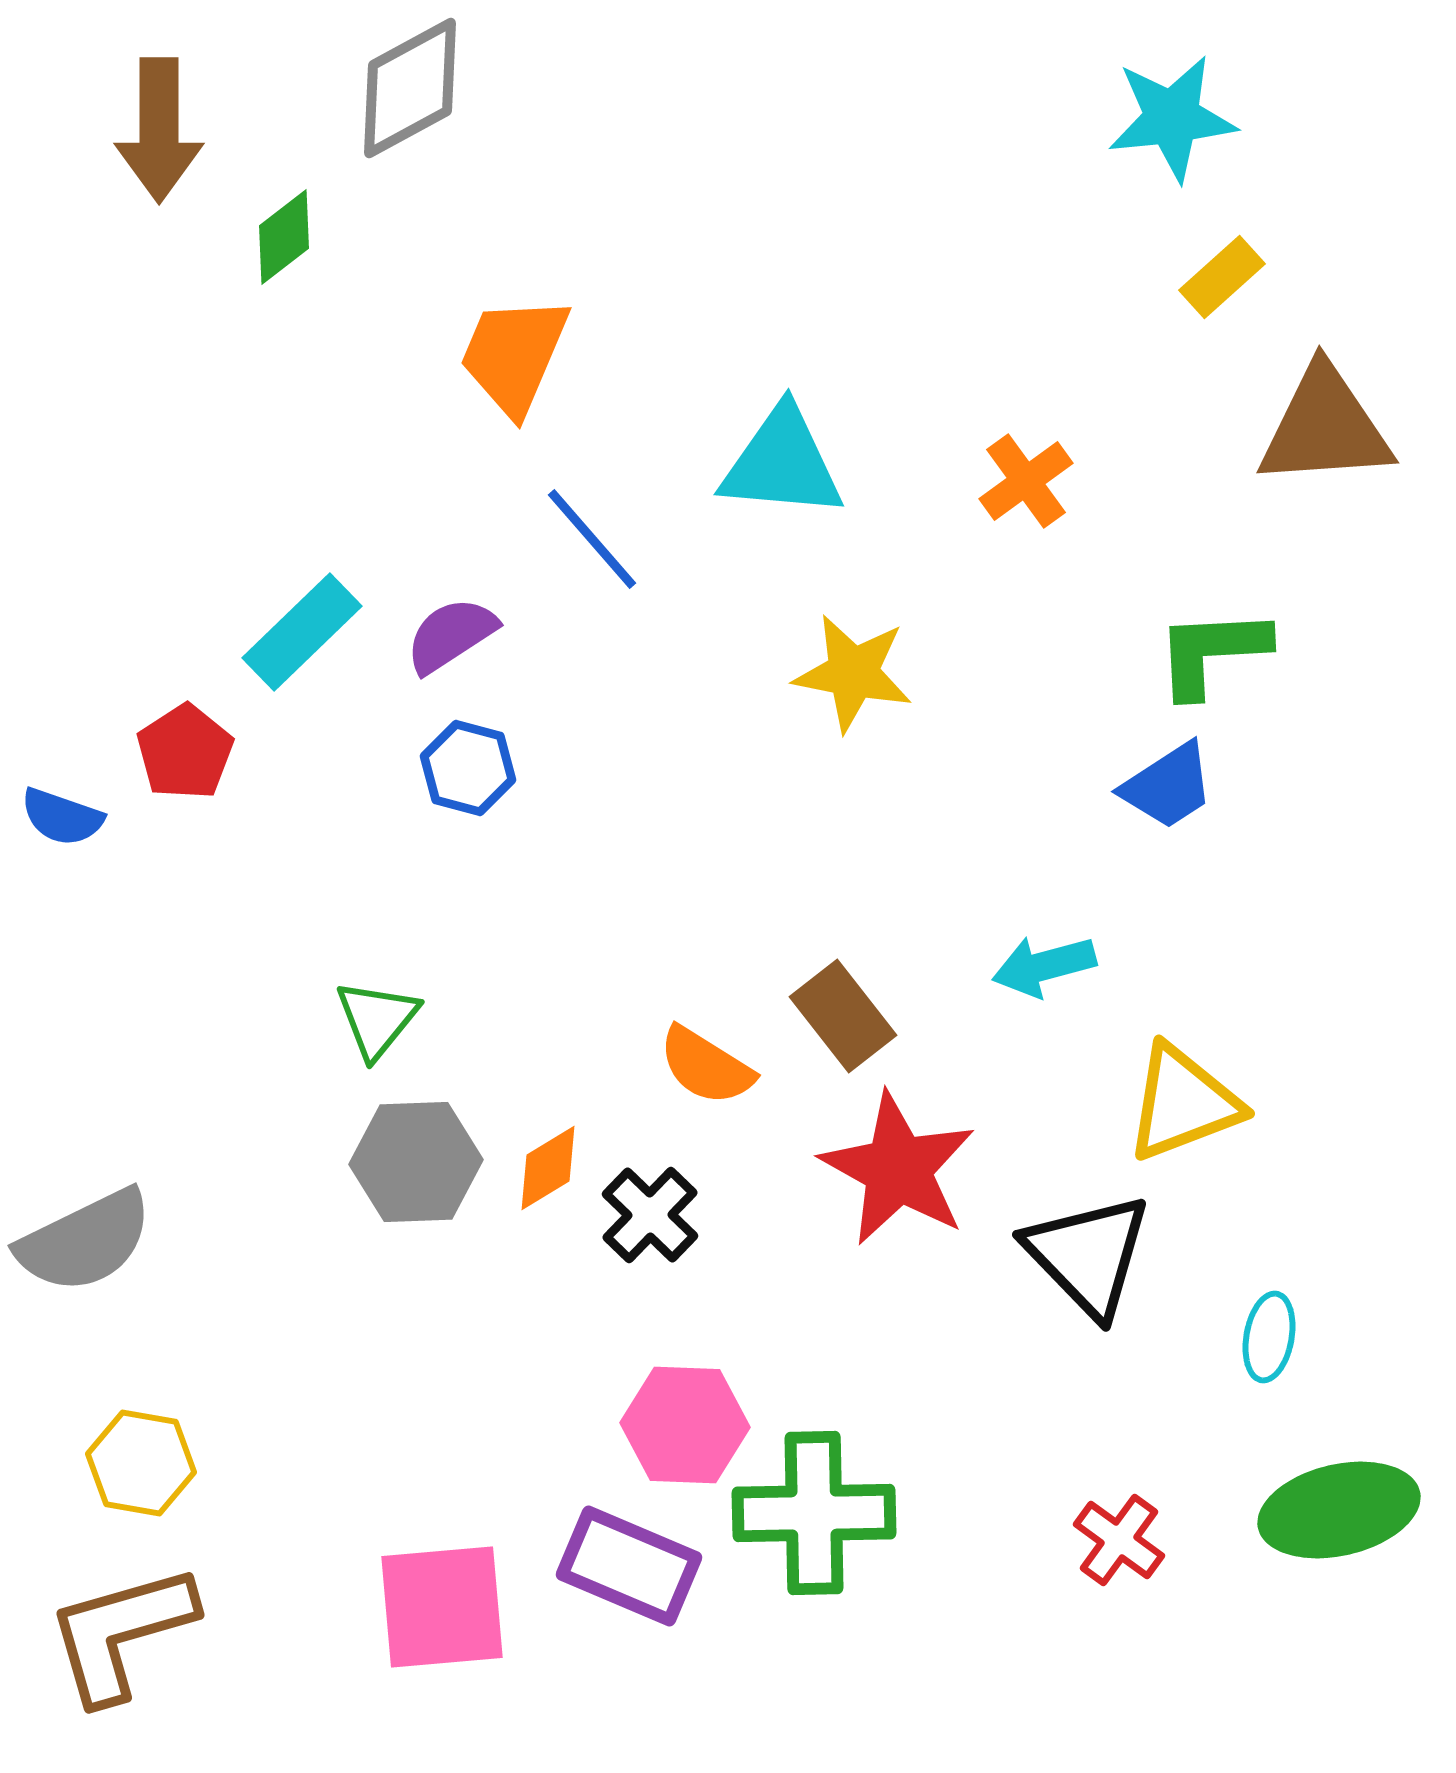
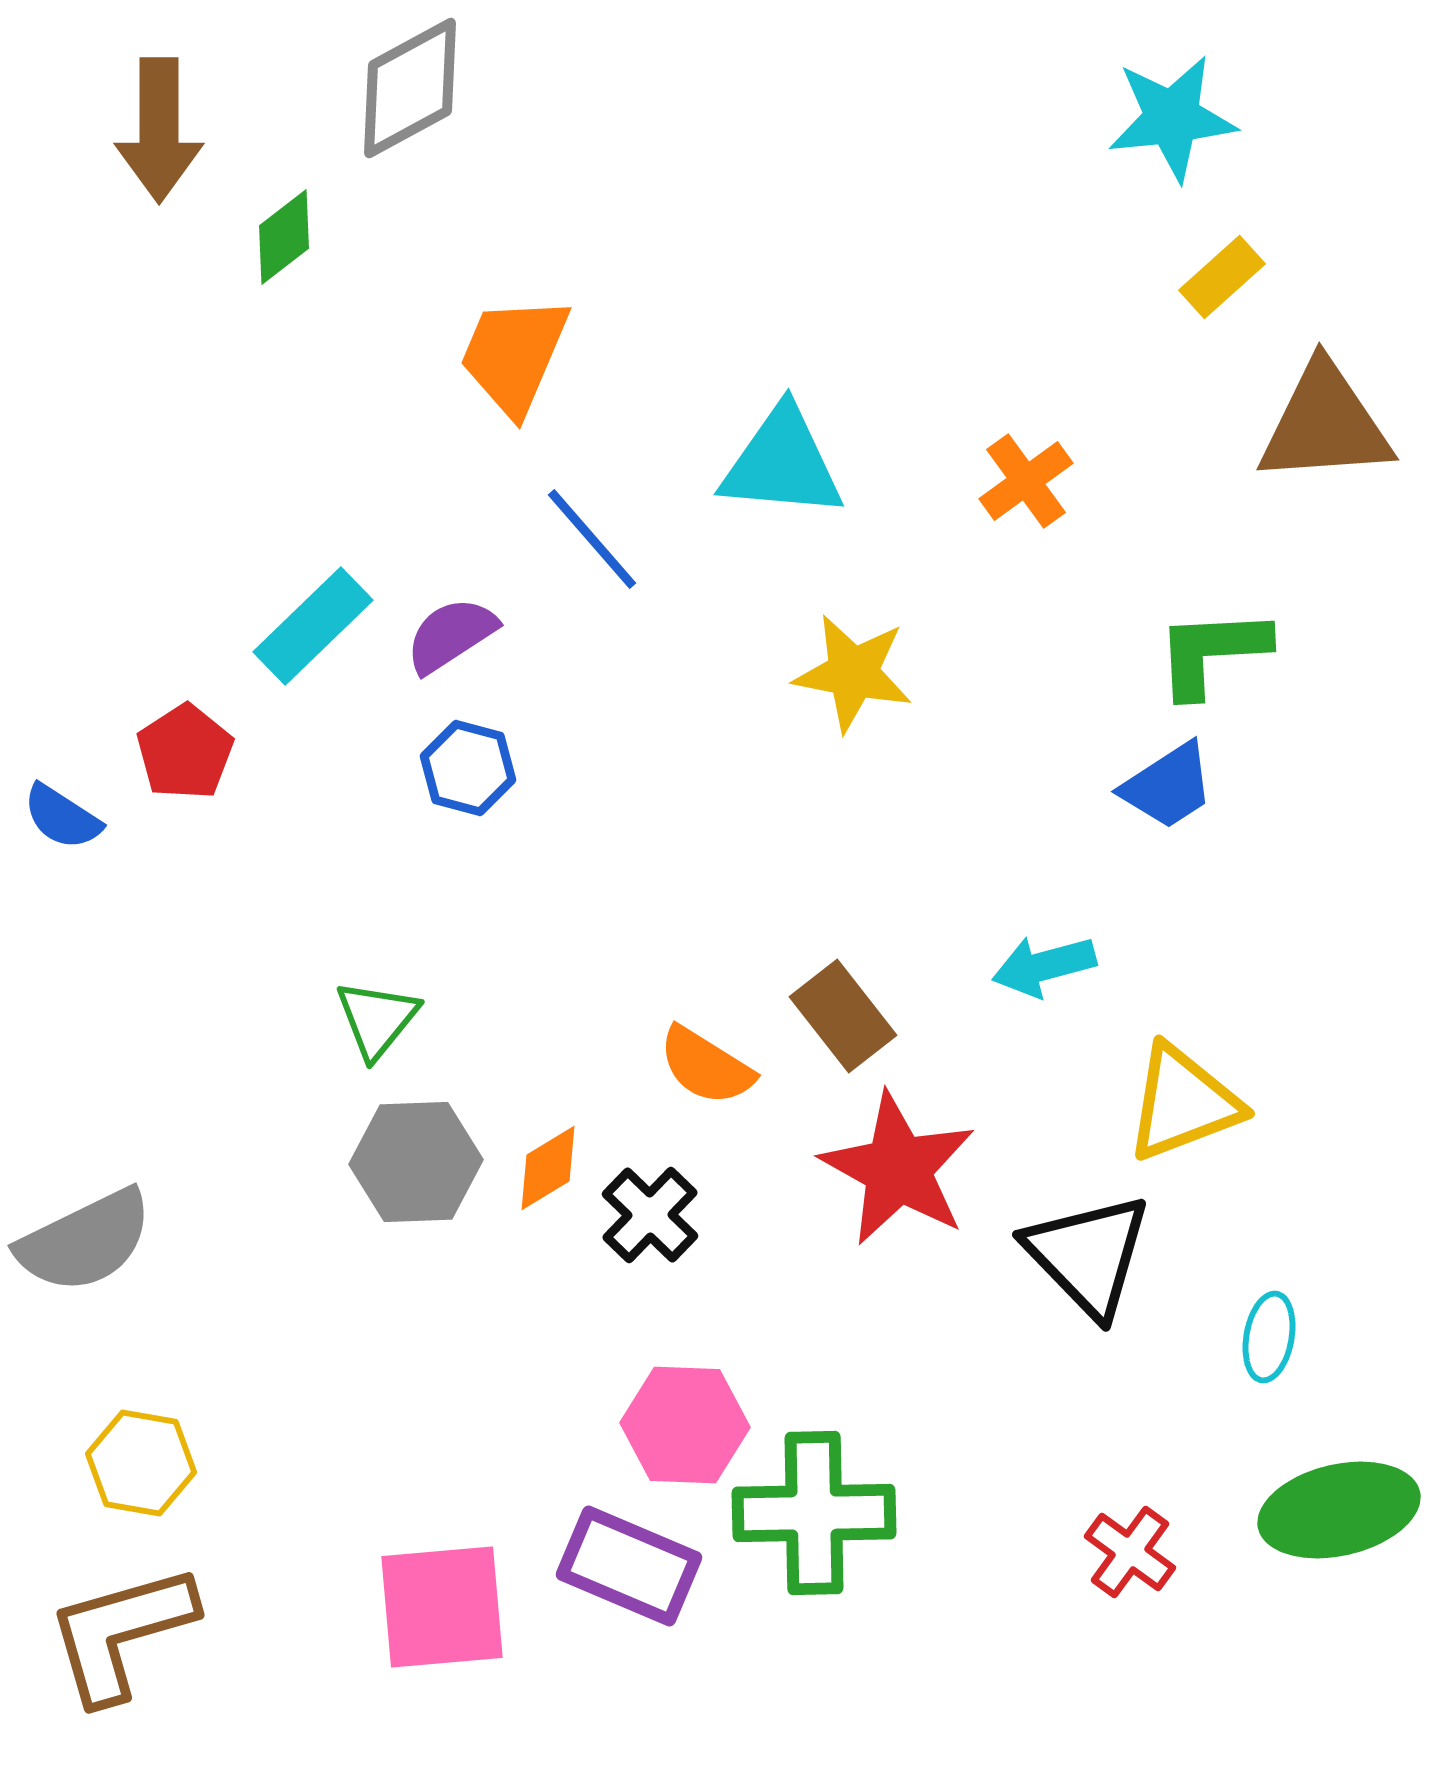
brown triangle: moved 3 px up
cyan rectangle: moved 11 px right, 6 px up
blue semicircle: rotated 14 degrees clockwise
red cross: moved 11 px right, 12 px down
